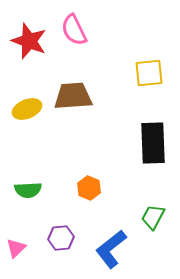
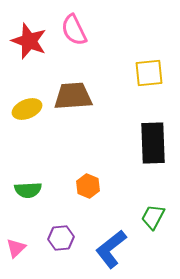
orange hexagon: moved 1 px left, 2 px up
